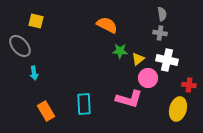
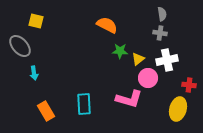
white cross: rotated 25 degrees counterclockwise
